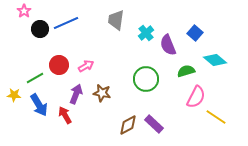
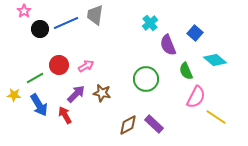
gray trapezoid: moved 21 px left, 5 px up
cyan cross: moved 4 px right, 10 px up
green semicircle: rotated 96 degrees counterclockwise
purple arrow: rotated 24 degrees clockwise
